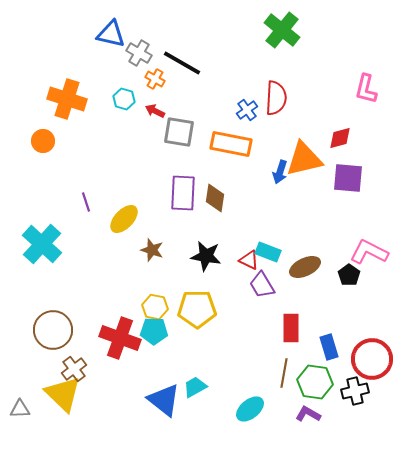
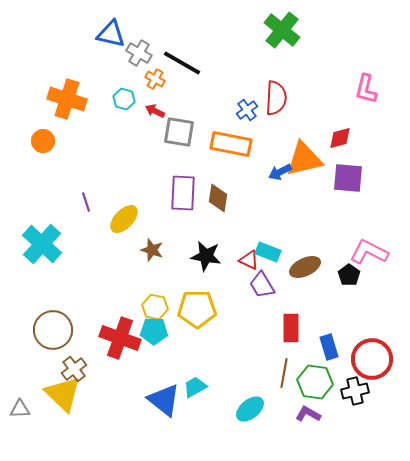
blue arrow at (280, 172): rotated 45 degrees clockwise
brown diamond at (215, 198): moved 3 px right
